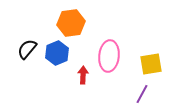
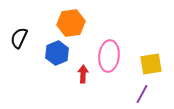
black semicircle: moved 8 px left, 11 px up; rotated 15 degrees counterclockwise
red arrow: moved 1 px up
